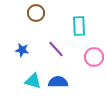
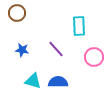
brown circle: moved 19 px left
